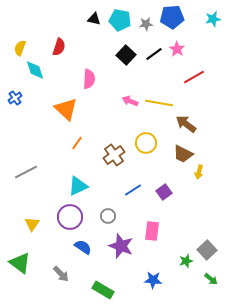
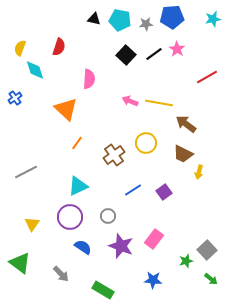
red line: moved 13 px right
pink rectangle: moved 2 px right, 8 px down; rotated 30 degrees clockwise
